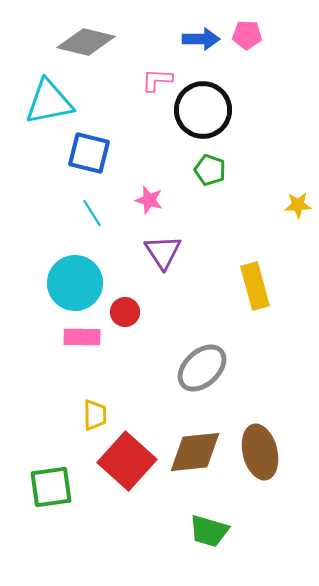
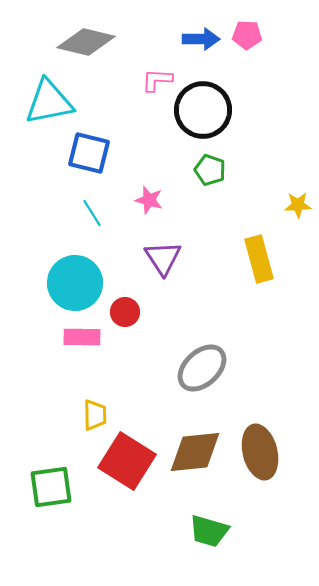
purple triangle: moved 6 px down
yellow rectangle: moved 4 px right, 27 px up
red square: rotated 10 degrees counterclockwise
